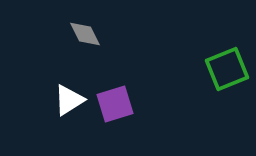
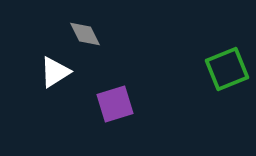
white triangle: moved 14 px left, 28 px up
